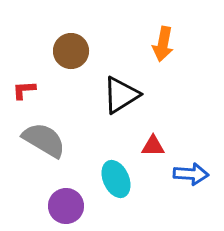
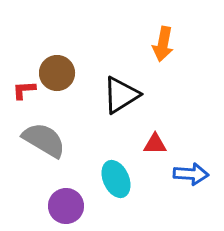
brown circle: moved 14 px left, 22 px down
red triangle: moved 2 px right, 2 px up
